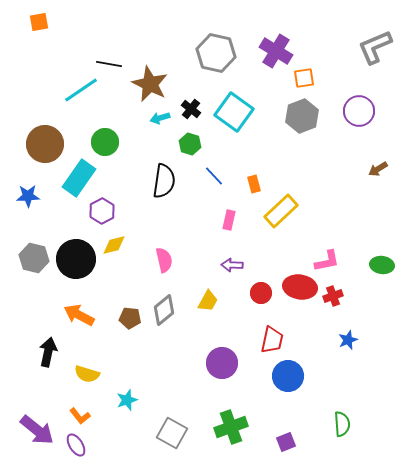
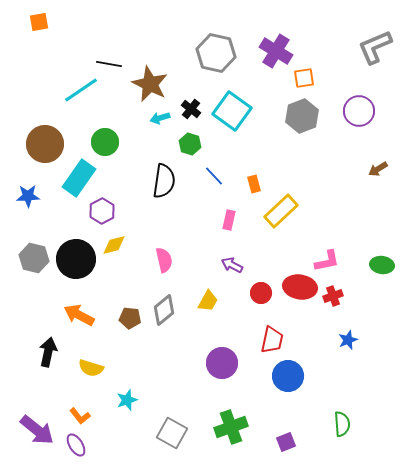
cyan square at (234, 112): moved 2 px left, 1 px up
purple arrow at (232, 265): rotated 25 degrees clockwise
yellow semicircle at (87, 374): moved 4 px right, 6 px up
